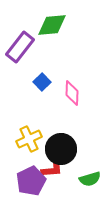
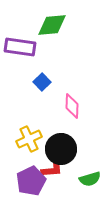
purple rectangle: rotated 60 degrees clockwise
pink diamond: moved 13 px down
